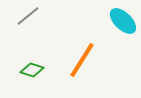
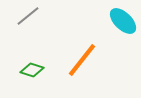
orange line: rotated 6 degrees clockwise
